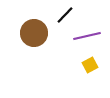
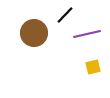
purple line: moved 2 px up
yellow square: moved 3 px right, 2 px down; rotated 14 degrees clockwise
